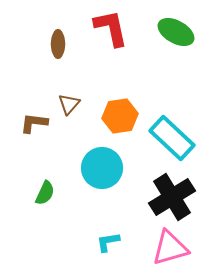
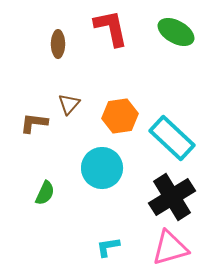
cyan L-shape: moved 5 px down
